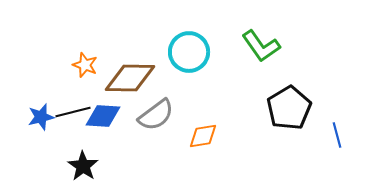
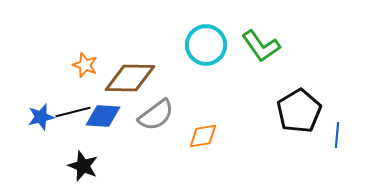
cyan circle: moved 17 px right, 7 px up
black pentagon: moved 10 px right, 3 px down
blue line: rotated 20 degrees clockwise
black star: rotated 12 degrees counterclockwise
